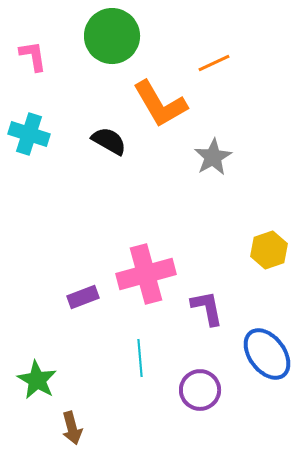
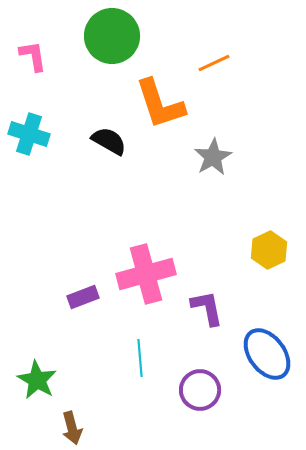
orange L-shape: rotated 12 degrees clockwise
yellow hexagon: rotated 6 degrees counterclockwise
